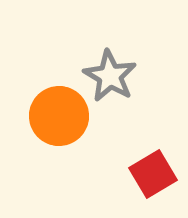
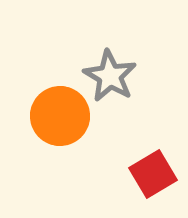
orange circle: moved 1 px right
